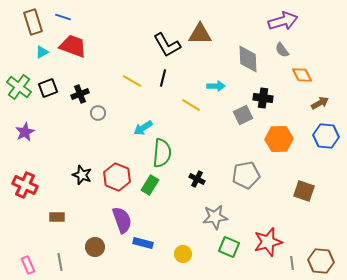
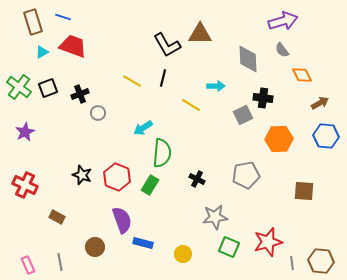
brown square at (304, 191): rotated 15 degrees counterclockwise
brown rectangle at (57, 217): rotated 28 degrees clockwise
